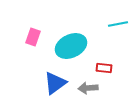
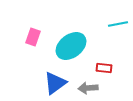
cyan ellipse: rotated 12 degrees counterclockwise
